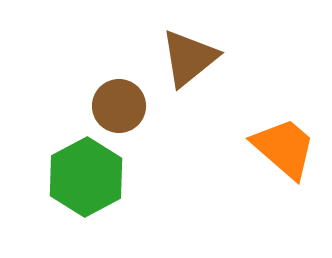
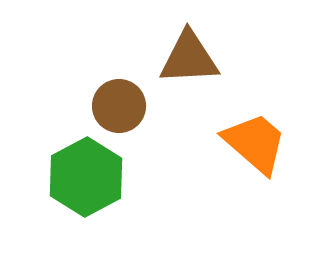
brown triangle: rotated 36 degrees clockwise
orange trapezoid: moved 29 px left, 5 px up
